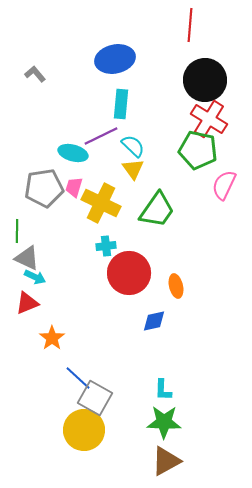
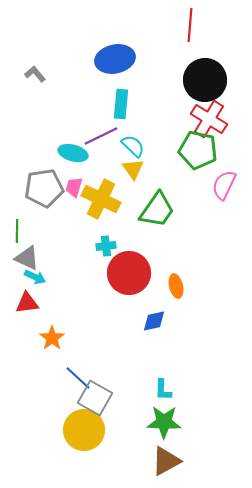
yellow cross: moved 4 px up
red triangle: rotated 15 degrees clockwise
